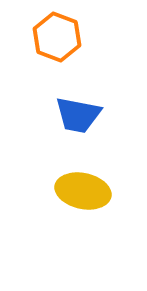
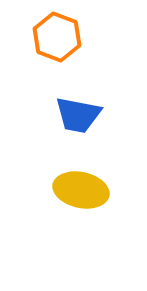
yellow ellipse: moved 2 px left, 1 px up
